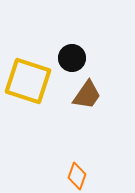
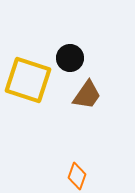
black circle: moved 2 px left
yellow square: moved 1 px up
